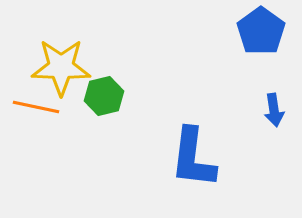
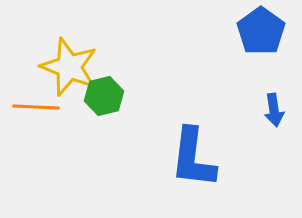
yellow star: moved 8 px right; rotated 20 degrees clockwise
orange line: rotated 9 degrees counterclockwise
